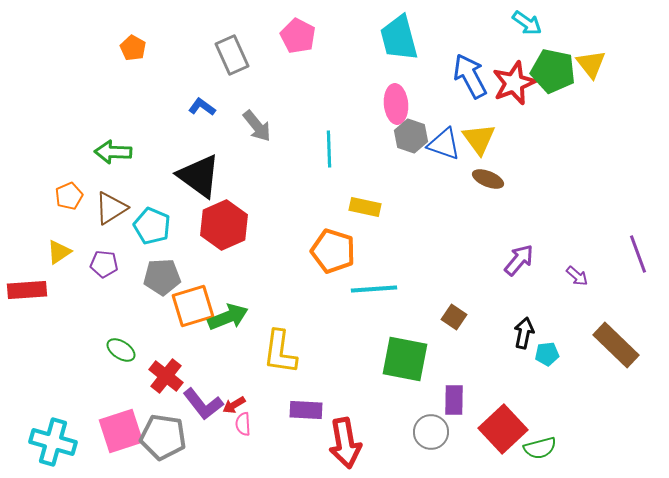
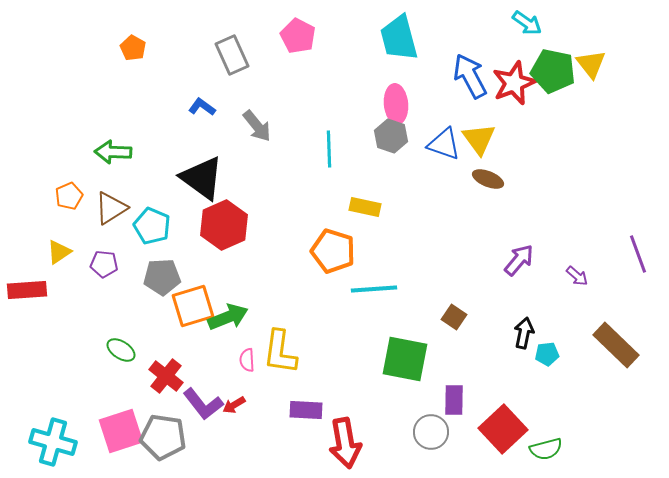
gray hexagon at (411, 136): moved 20 px left
black triangle at (199, 176): moved 3 px right, 2 px down
pink semicircle at (243, 424): moved 4 px right, 64 px up
green semicircle at (540, 448): moved 6 px right, 1 px down
